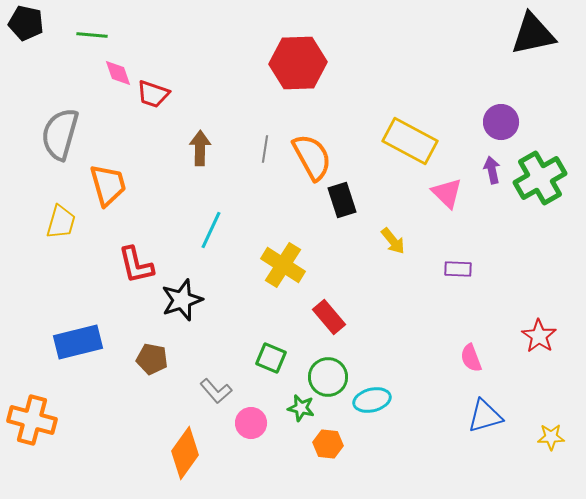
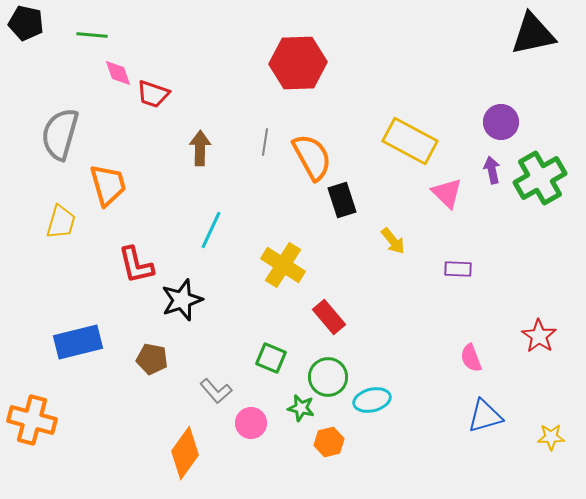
gray line: moved 7 px up
orange hexagon: moved 1 px right, 2 px up; rotated 20 degrees counterclockwise
